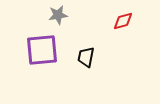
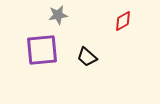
red diamond: rotated 15 degrees counterclockwise
black trapezoid: moved 1 px right; rotated 60 degrees counterclockwise
